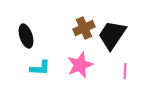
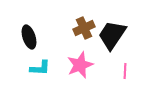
black ellipse: moved 3 px right, 1 px down
